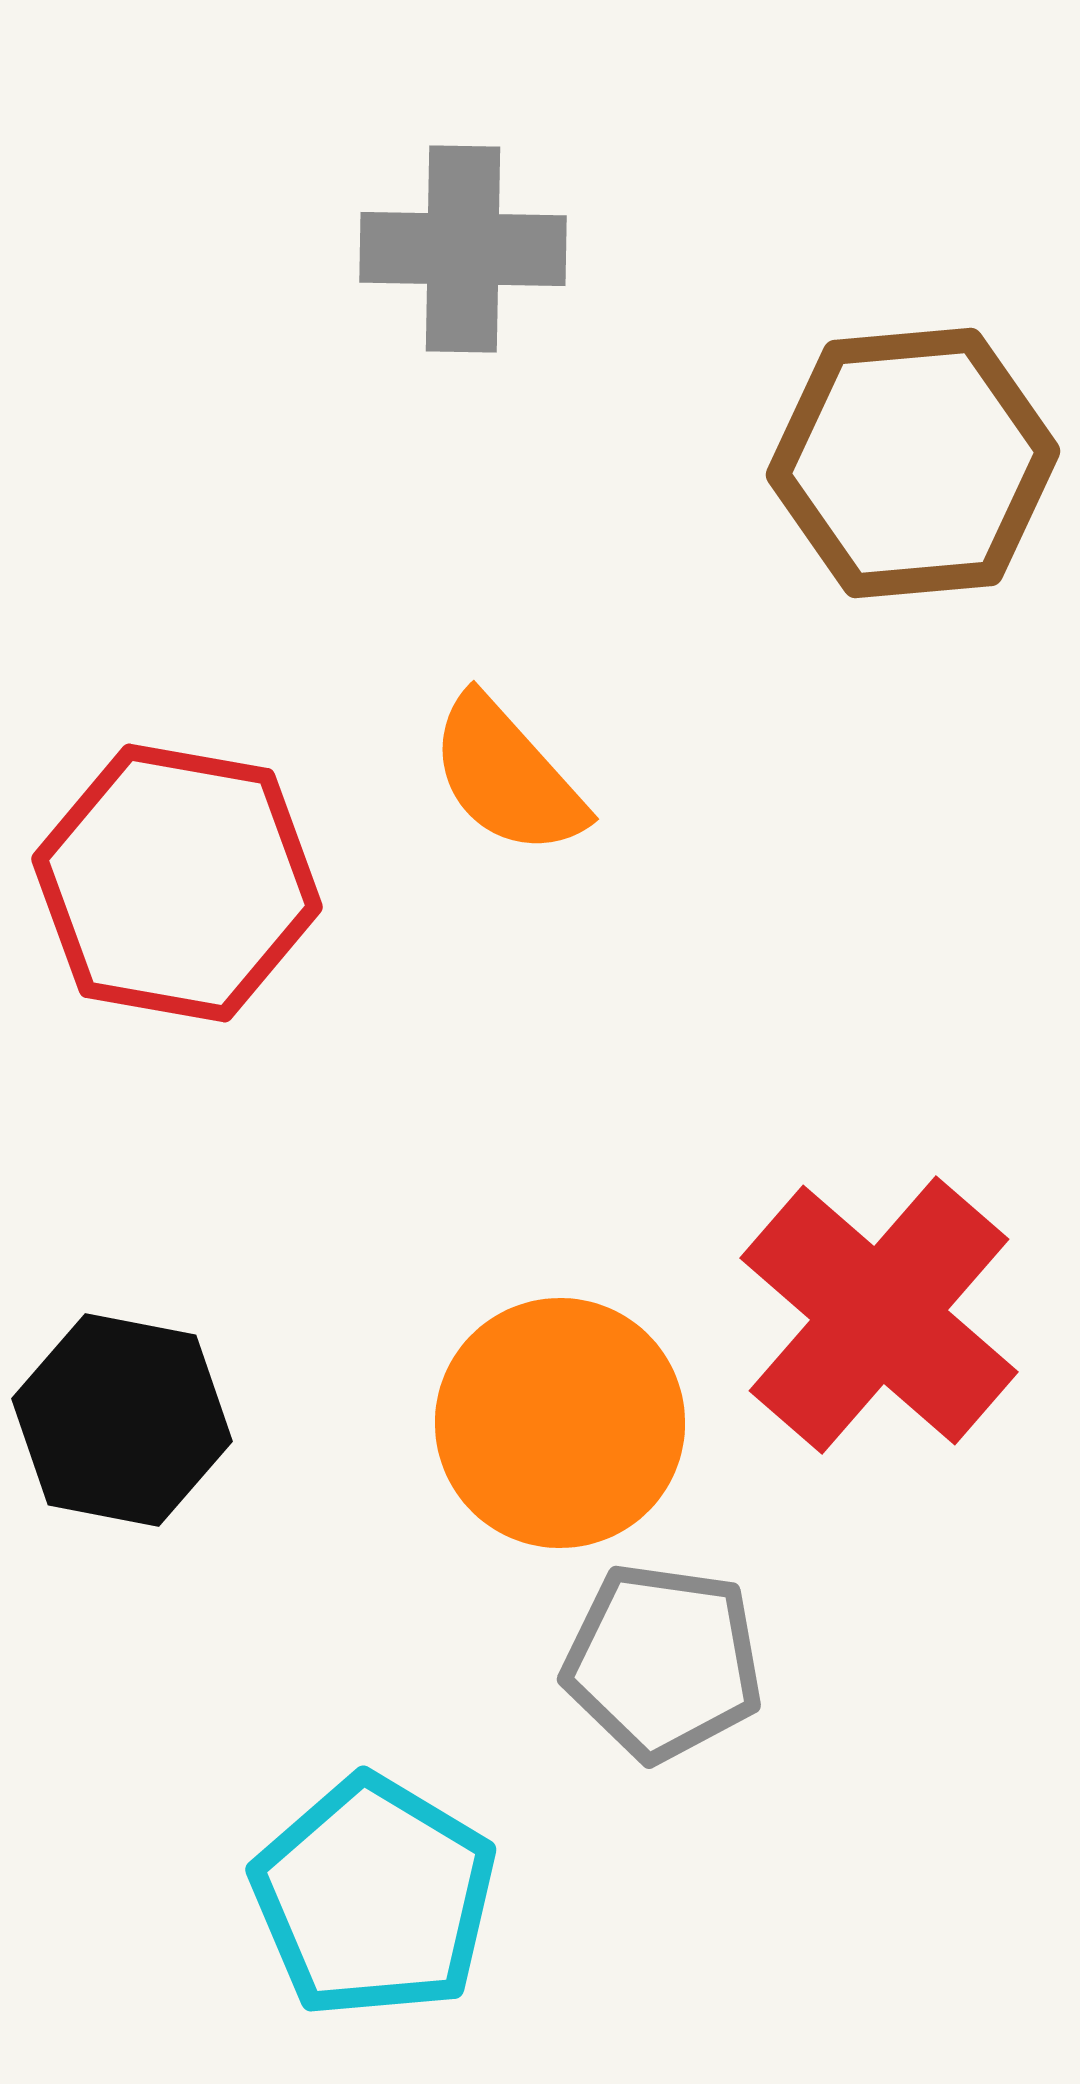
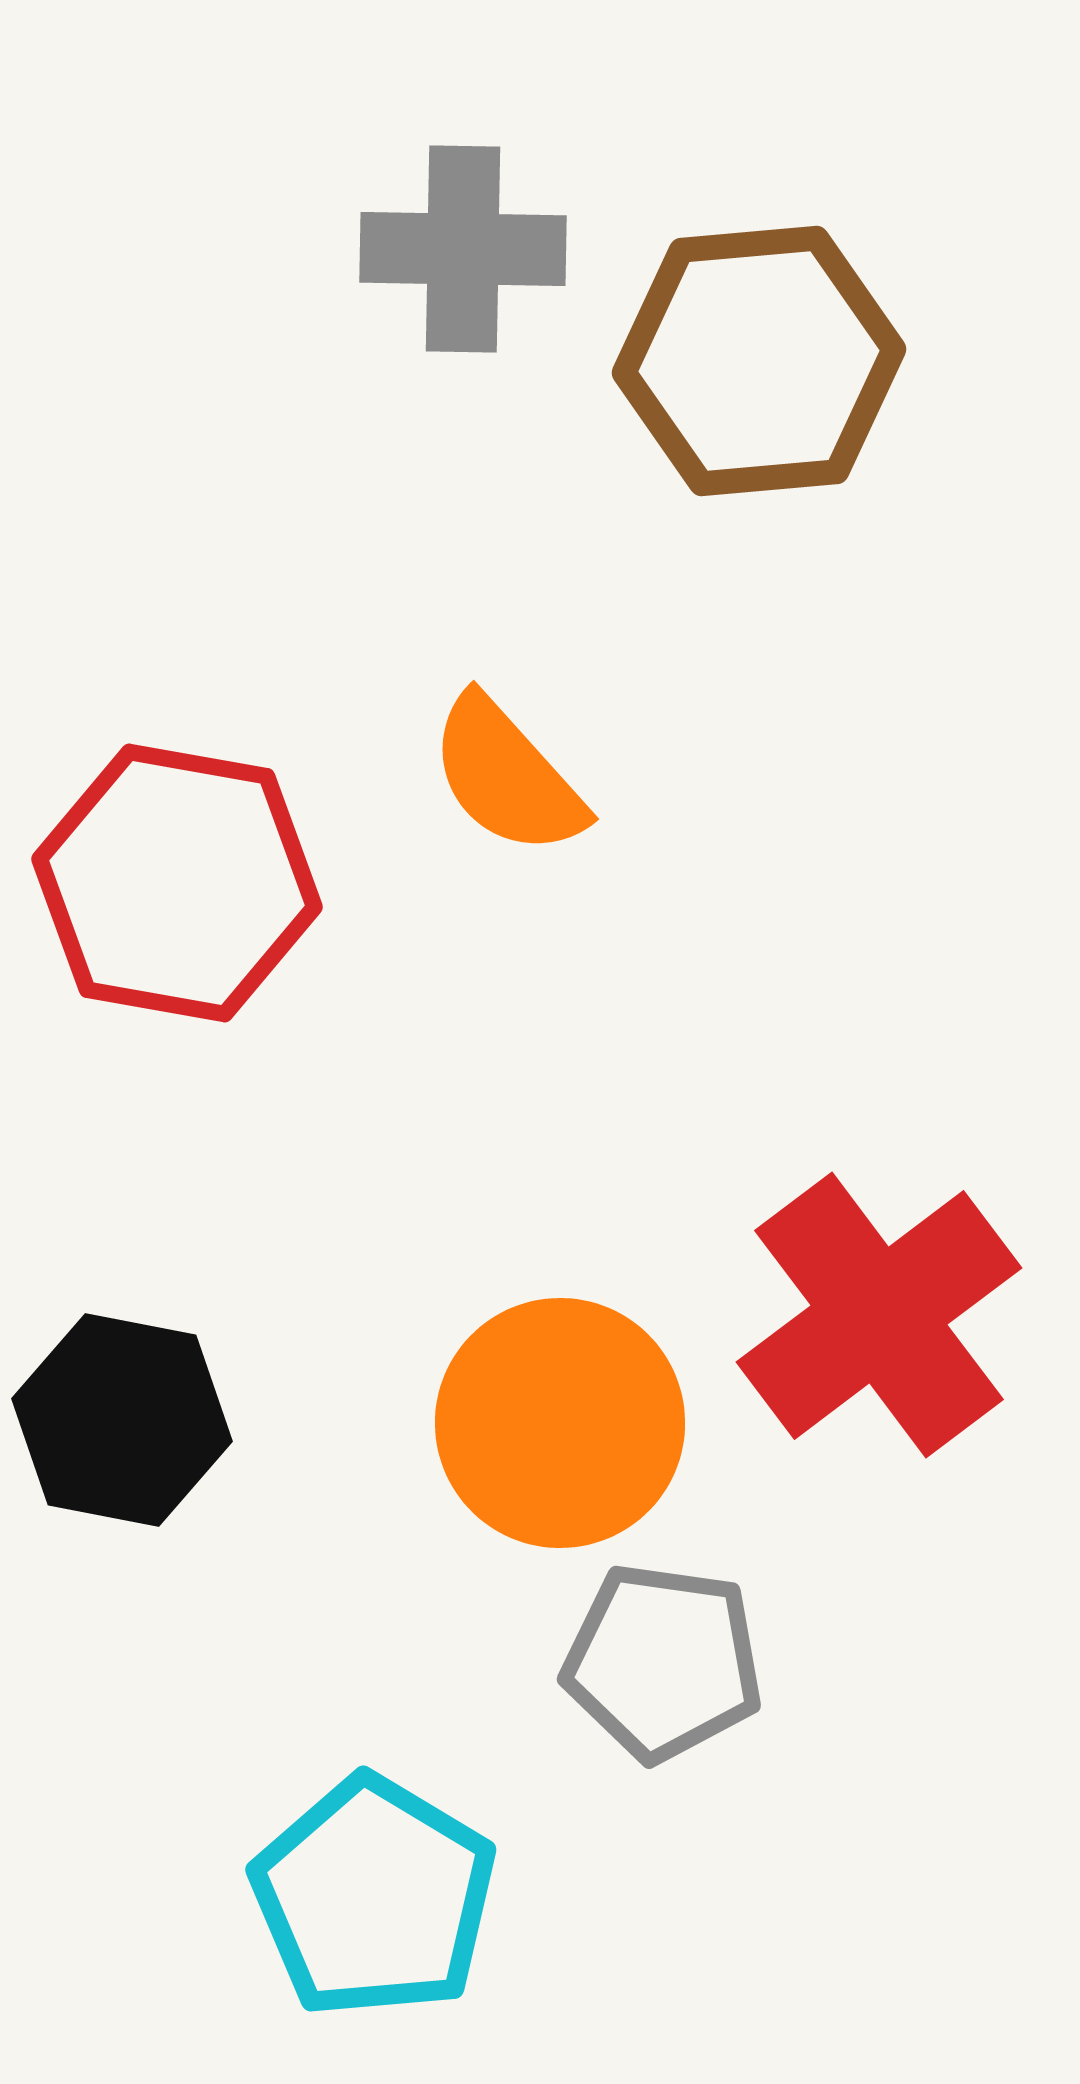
brown hexagon: moved 154 px left, 102 px up
red cross: rotated 12 degrees clockwise
